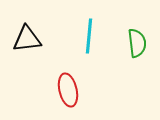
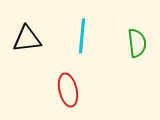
cyan line: moved 7 px left
